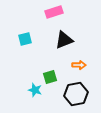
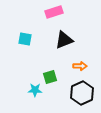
cyan square: rotated 24 degrees clockwise
orange arrow: moved 1 px right, 1 px down
cyan star: rotated 16 degrees counterclockwise
black hexagon: moved 6 px right, 1 px up; rotated 15 degrees counterclockwise
